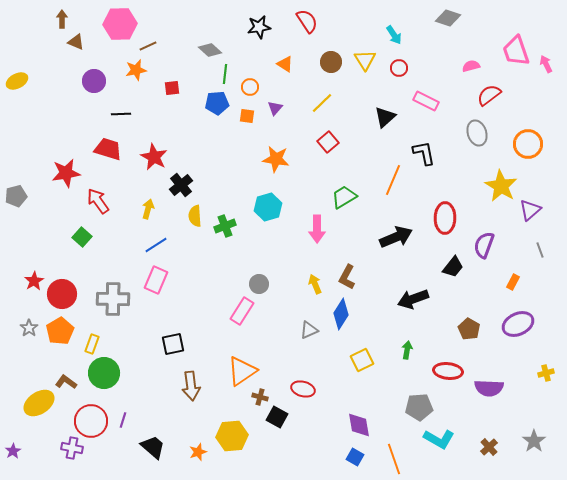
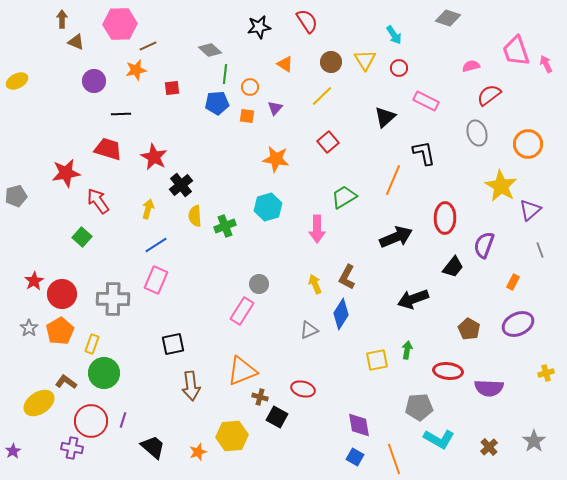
yellow line at (322, 103): moved 7 px up
yellow square at (362, 360): moved 15 px right; rotated 15 degrees clockwise
orange triangle at (242, 371): rotated 12 degrees clockwise
